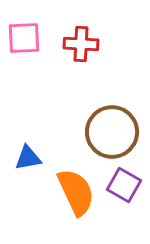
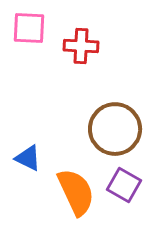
pink square: moved 5 px right, 10 px up; rotated 6 degrees clockwise
red cross: moved 2 px down
brown circle: moved 3 px right, 3 px up
blue triangle: rotated 36 degrees clockwise
